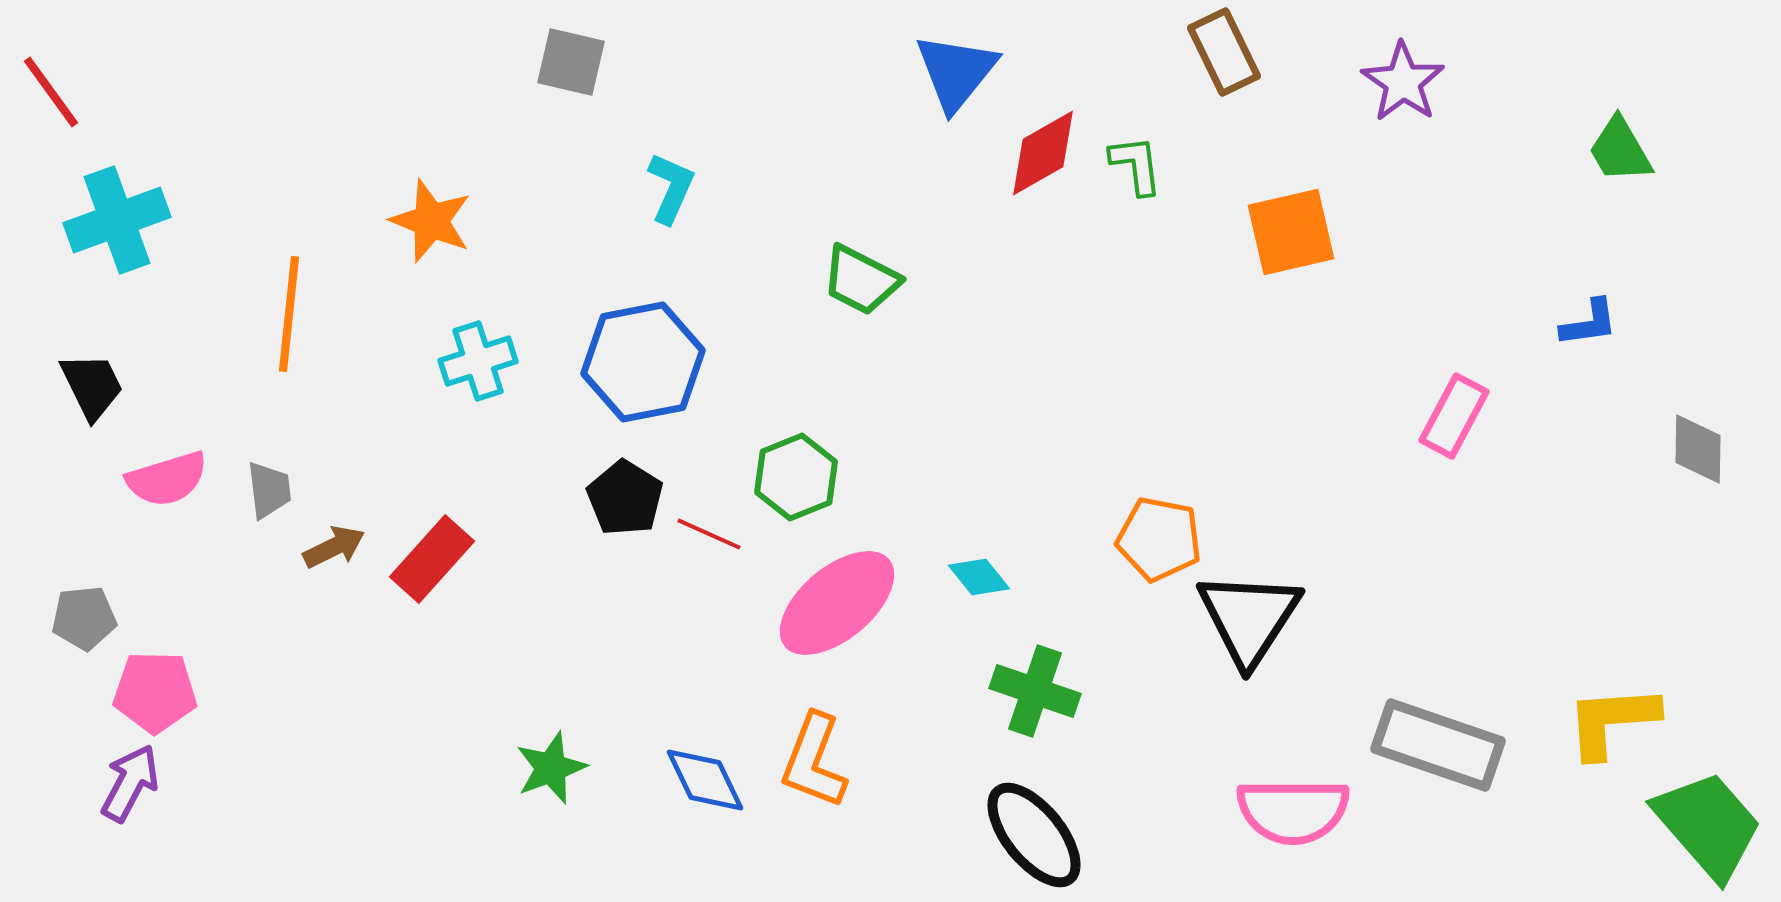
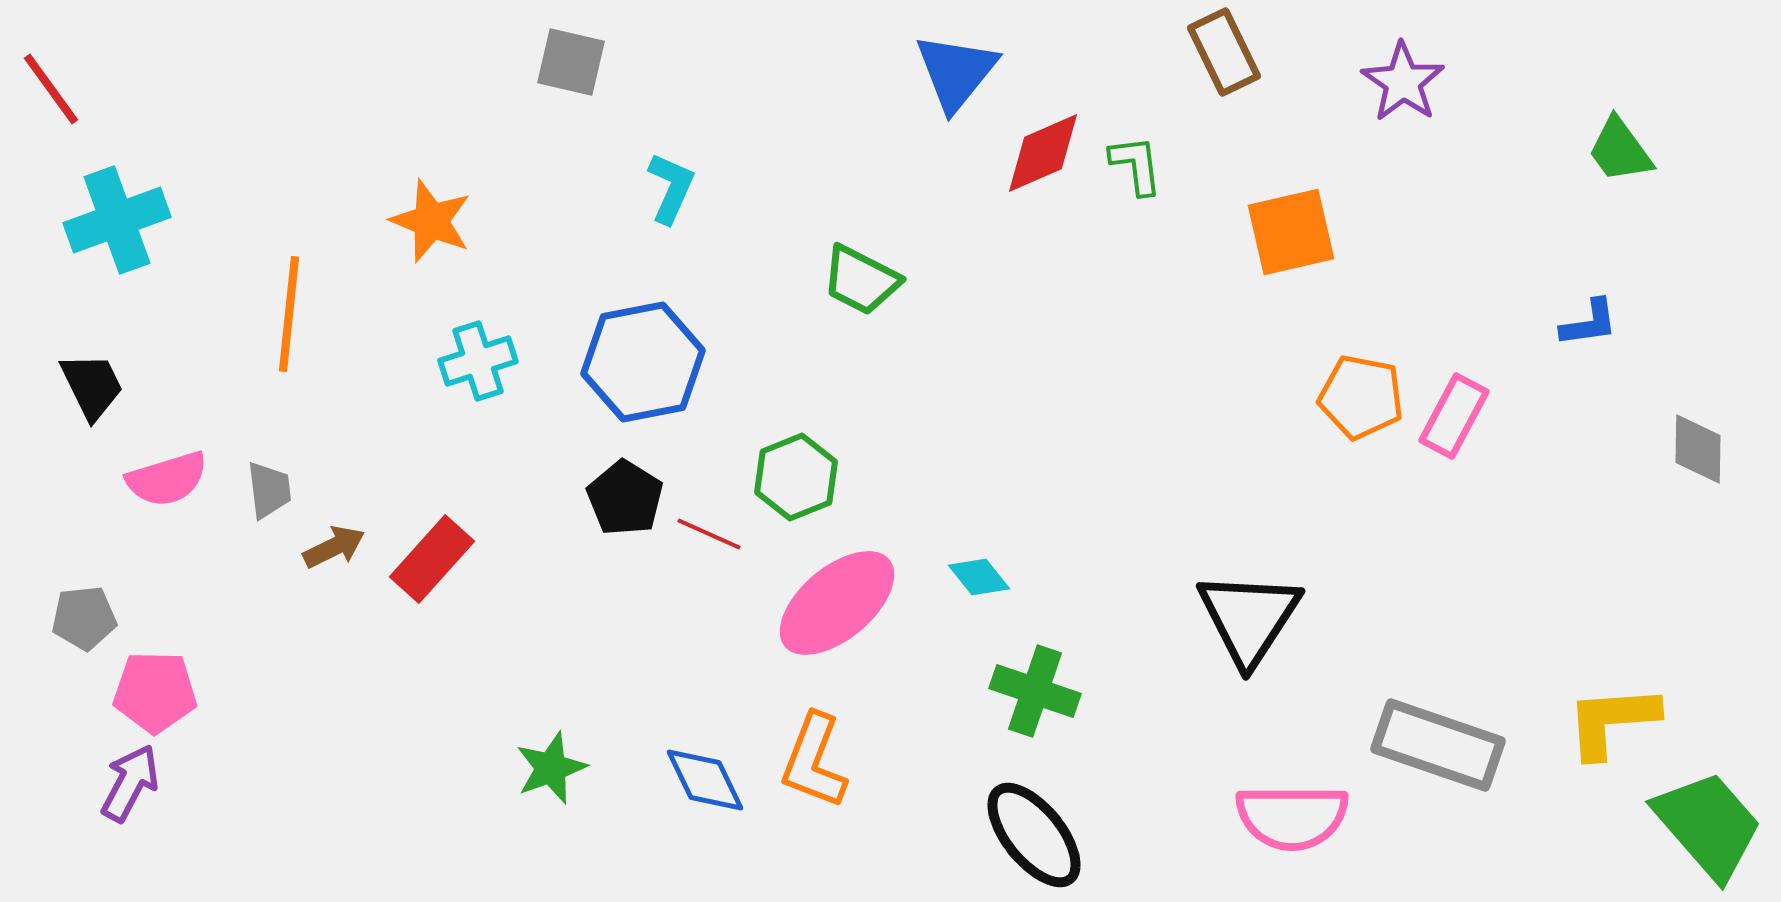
red line at (51, 92): moved 3 px up
green trapezoid at (1620, 150): rotated 6 degrees counterclockwise
red diamond at (1043, 153): rotated 6 degrees clockwise
orange pentagon at (1159, 539): moved 202 px right, 142 px up
pink semicircle at (1293, 811): moved 1 px left, 6 px down
